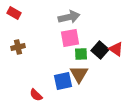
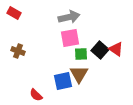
brown cross: moved 4 px down; rotated 32 degrees clockwise
